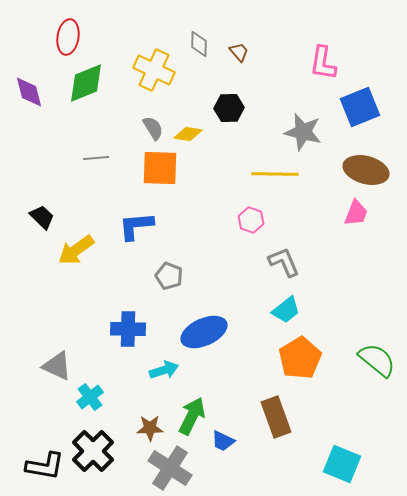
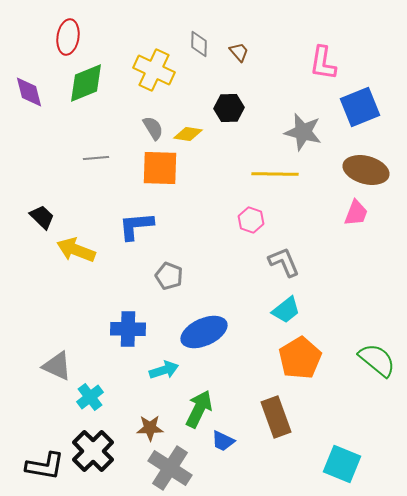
yellow arrow: rotated 57 degrees clockwise
green arrow: moved 7 px right, 7 px up
